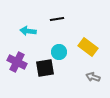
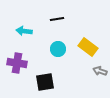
cyan arrow: moved 4 px left
cyan circle: moved 1 px left, 3 px up
purple cross: moved 1 px down; rotated 18 degrees counterclockwise
black square: moved 14 px down
gray arrow: moved 7 px right, 6 px up
